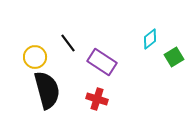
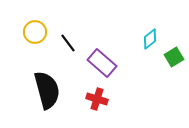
yellow circle: moved 25 px up
purple rectangle: moved 1 px down; rotated 8 degrees clockwise
